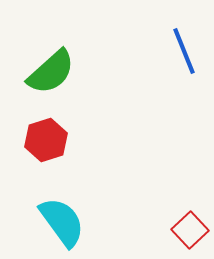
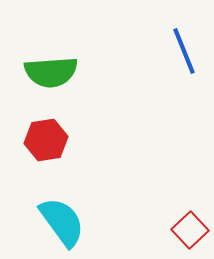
green semicircle: rotated 38 degrees clockwise
red hexagon: rotated 9 degrees clockwise
